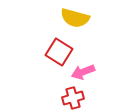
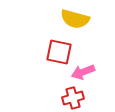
yellow semicircle: moved 1 px down
red square: rotated 20 degrees counterclockwise
